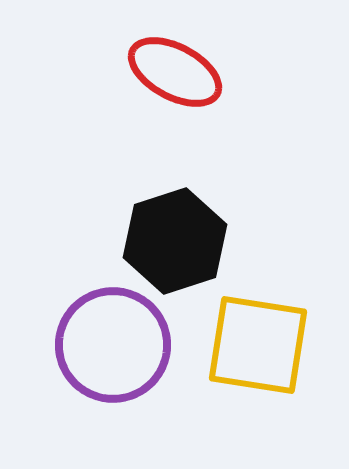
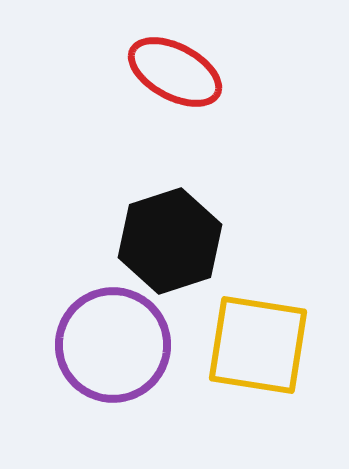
black hexagon: moved 5 px left
